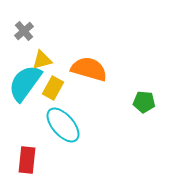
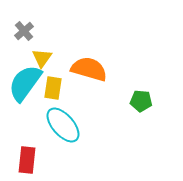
yellow triangle: moved 2 px up; rotated 40 degrees counterclockwise
yellow rectangle: rotated 20 degrees counterclockwise
green pentagon: moved 3 px left, 1 px up
